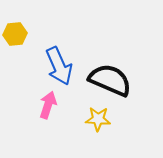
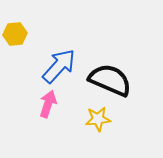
blue arrow: rotated 114 degrees counterclockwise
pink arrow: moved 1 px up
yellow star: rotated 10 degrees counterclockwise
